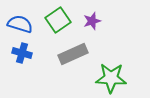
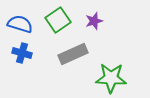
purple star: moved 2 px right
